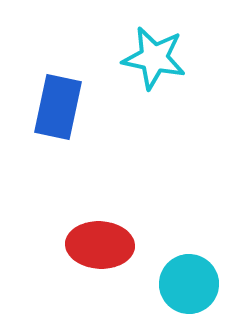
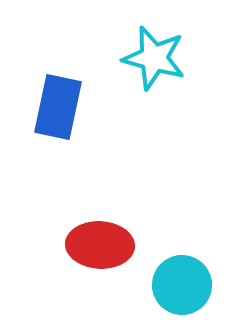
cyan star: rotated 4 degrees clockwise
cyan circle: moved 7 px left, 1 px down
